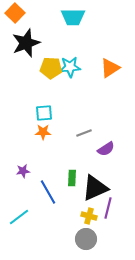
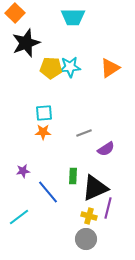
green rectangle: moved 1 px right, 2 px up
blue line: rotated 10 degrees counterclockwise
